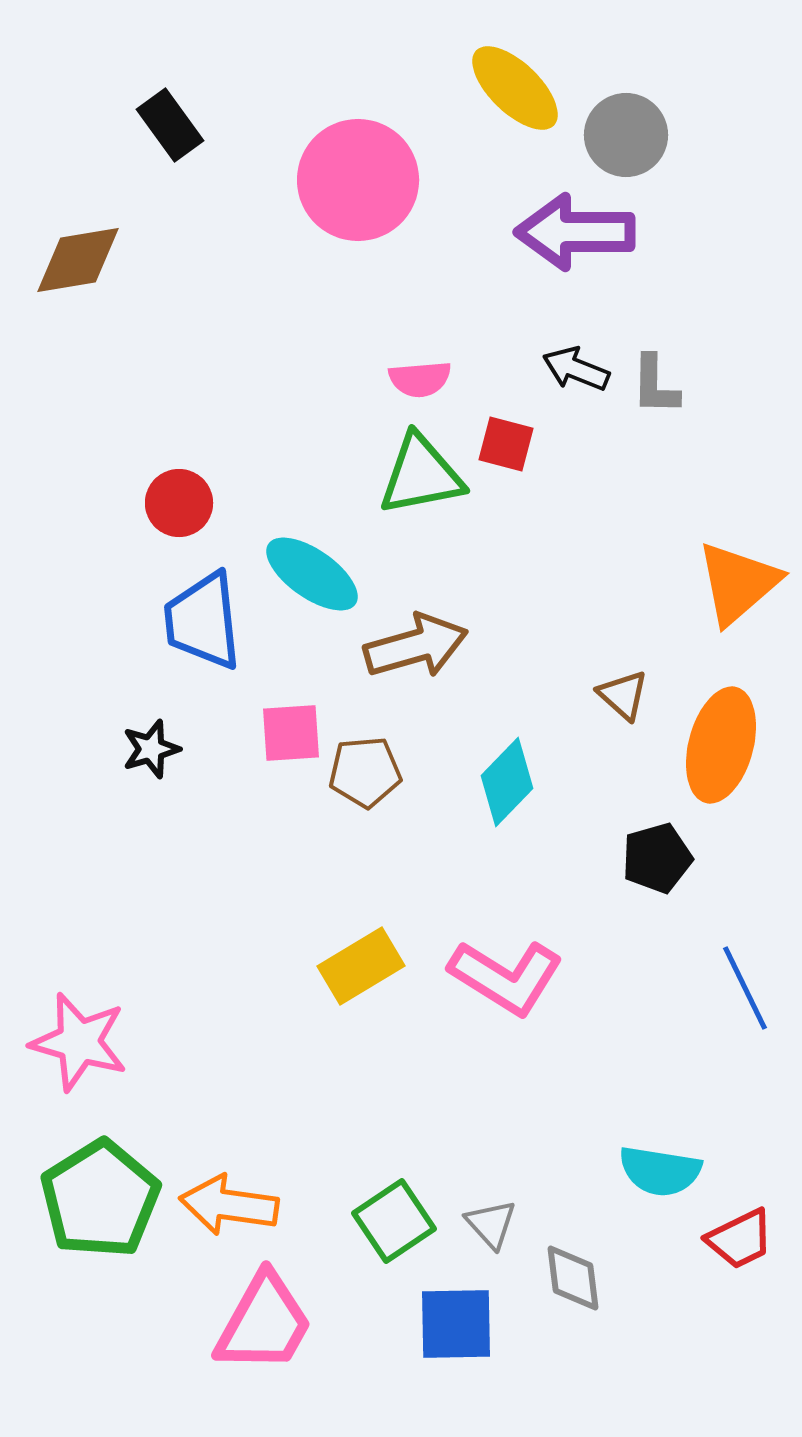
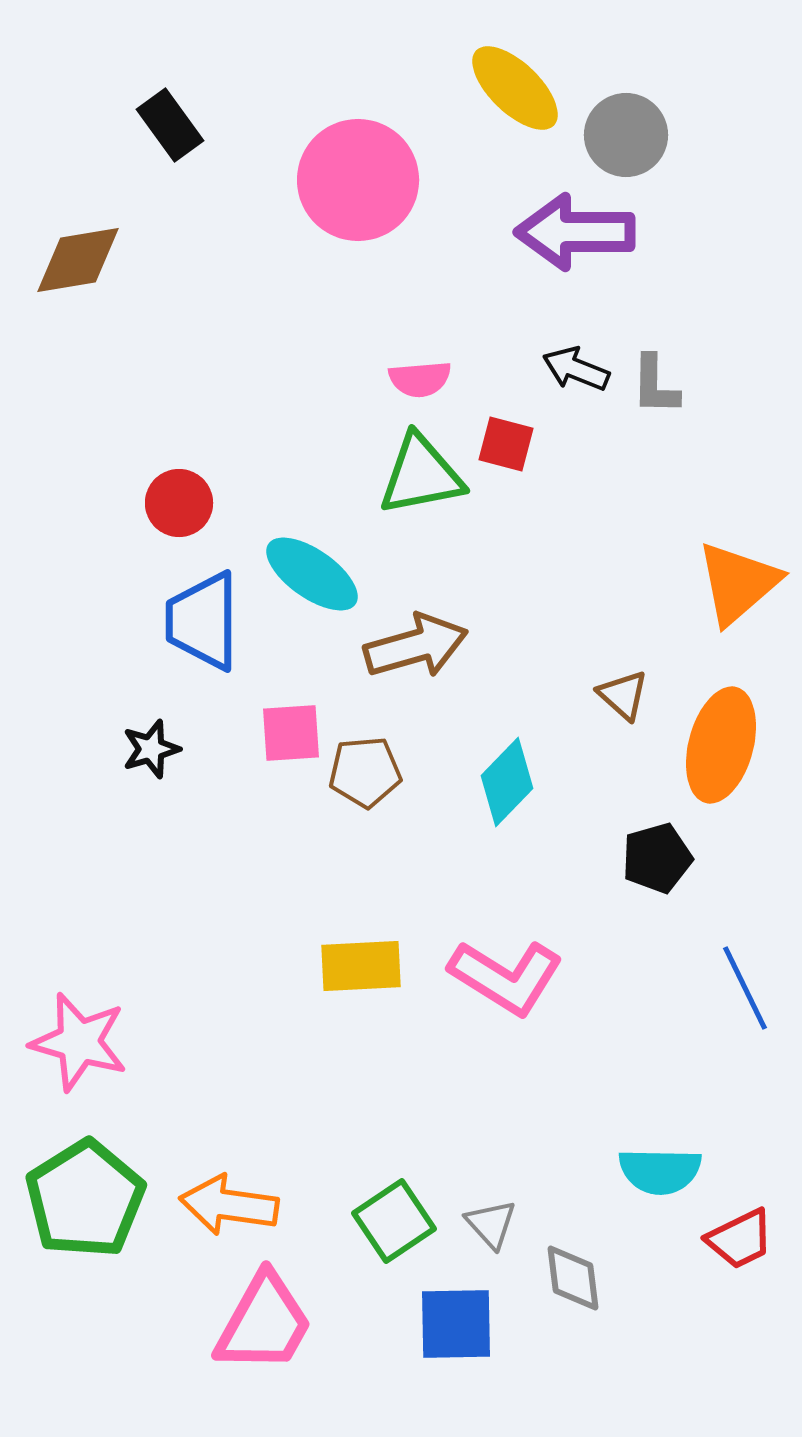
blue trapezoid: rotated 6 degrees clockwise
yellow rectangle: rotated 28 degrees clockwise
cyan semicircle: rotated 8 degrees counterclockwise
green pentagon: moved 15 px left
